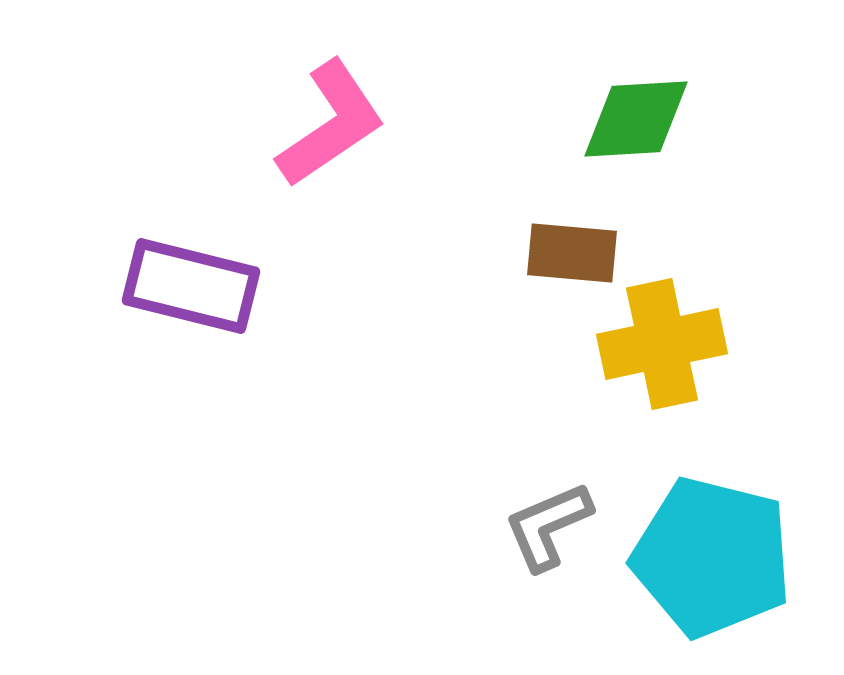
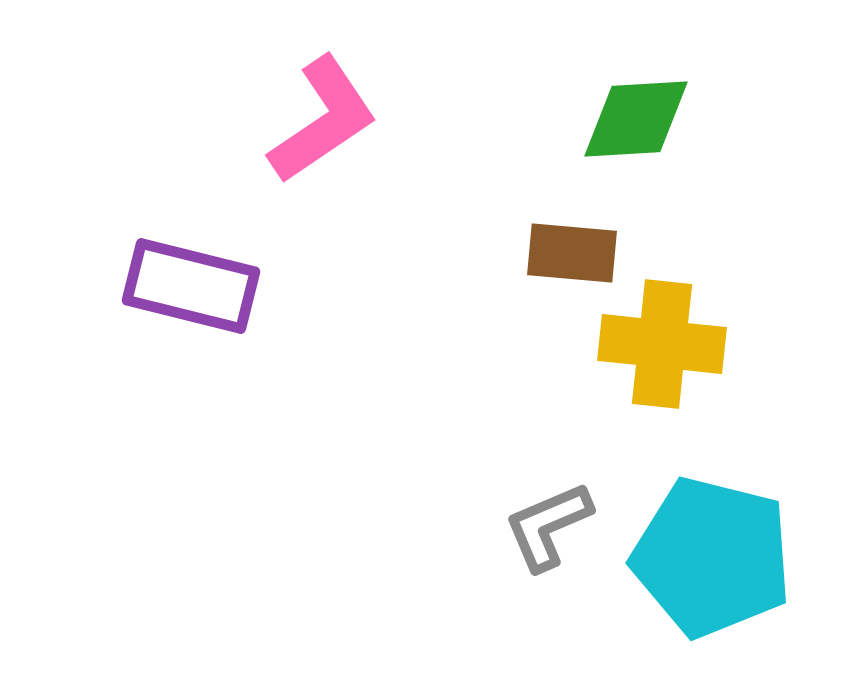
pink L-shape: moved 8 px left, 4 px up
yellow cross: rotated 18 degrees clockwise
